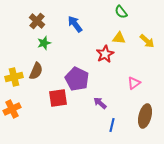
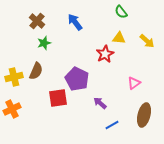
blue arrow: moved 2 px up
brown ellipse: moved 1 px left, 1 px up
blue line: rotated 48 degrees clockwise
